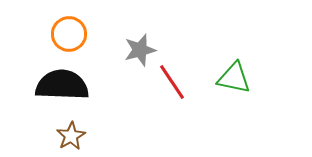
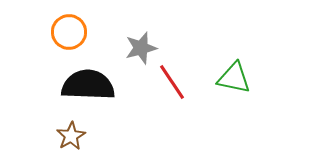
orange circle: moved 2 px up
gray star: moved 1 px right, 2 px up
black semicircle: moved 26 px right
